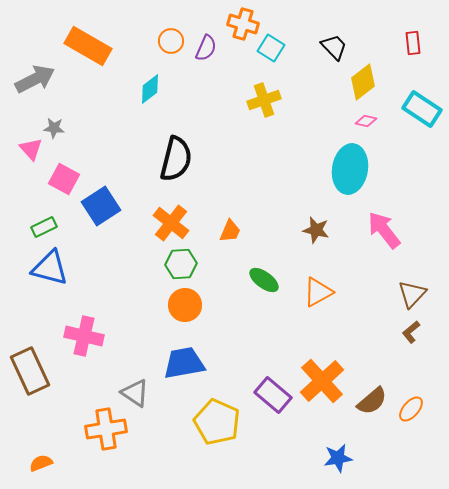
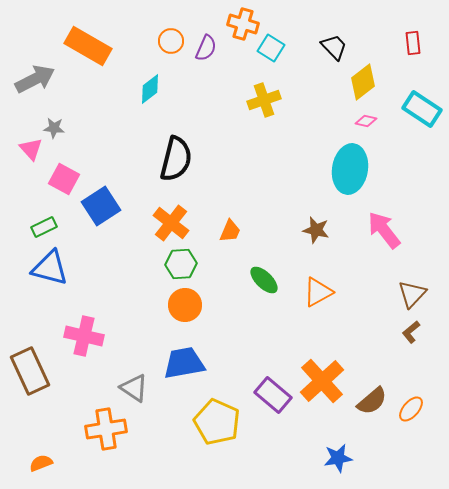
green ellipse at (264, 280): rotated 8 degrees clockwise
gray triangle at (135, 393): moved 1 px left, 5 px up
